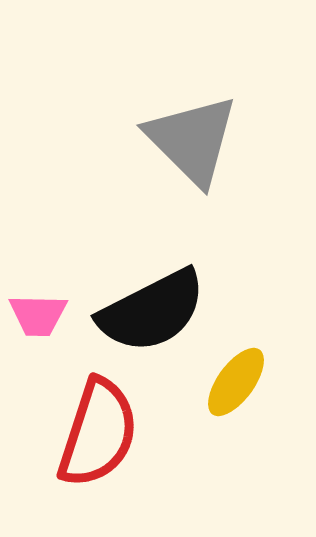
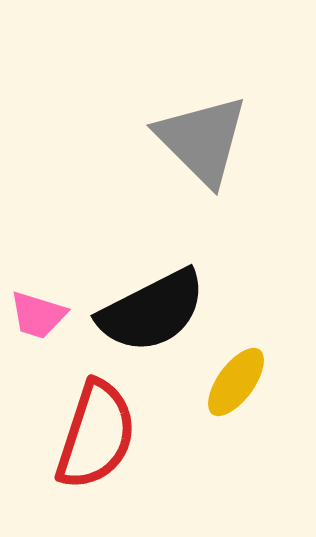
gray triangle: moved 10 px right
pink trapezoid: rotated 16 degrees clockwise
red semicircle: moved 2 px left, 2 px down
